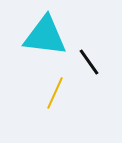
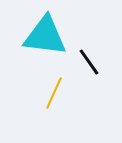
yellow line: moved 1 px left
